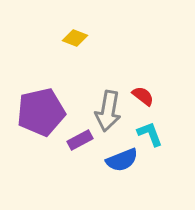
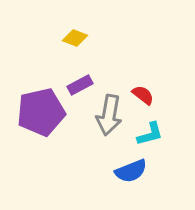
red semicircle: moved 1 px up
gray arrow: moved 1 px right, 4 px down
cyan L-shape: rotated 96 degrees clockwise
purple rectangle: moved 55 px up
blue semicircle: moved 9 px right, 11 px down
